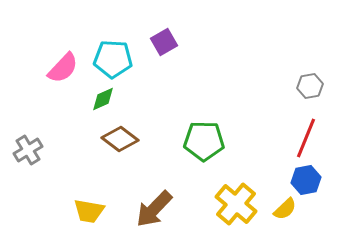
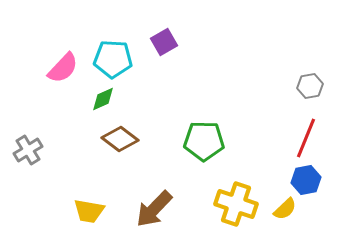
yellow cross: rotated 21 degrees counterclockwise
